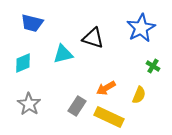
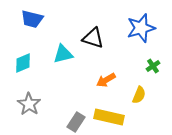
blue trapezoid: moved 4 px up
blue star: rotated 12 degrees clockwise
green cross: rotated 24 degrees clockwise
orange arrow: moved 8 px up
gray rectangle: moved 1 px left, 16 px down
yellow rectangle: rotated 12 degrees counterclockwise
